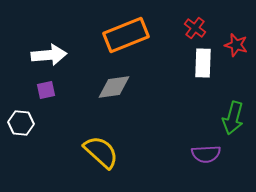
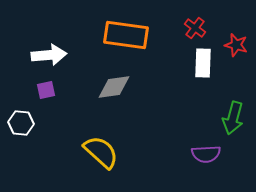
orange rectangle: rotated 30 degrees clockwise
